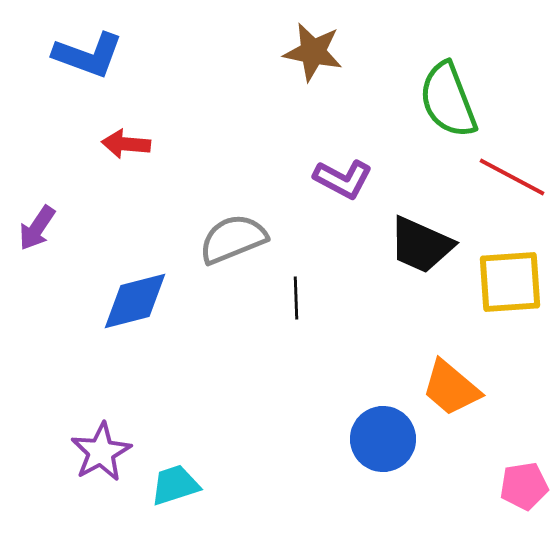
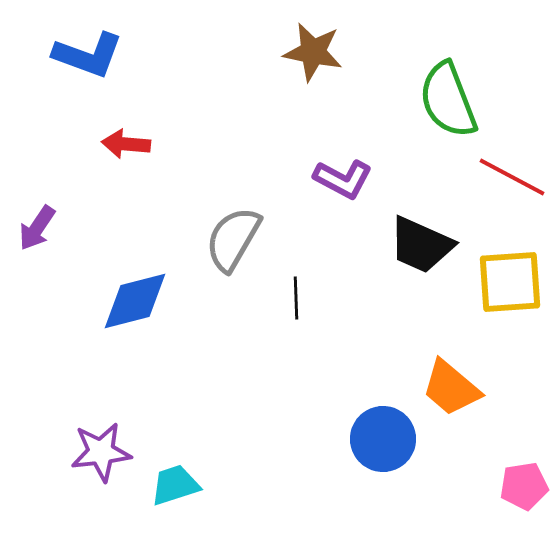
gray semicircle: rotated 38 degrees counterclockwise
purple star: rotated 22 degrees clockwise
